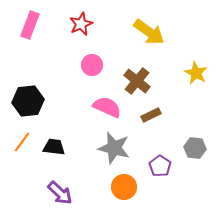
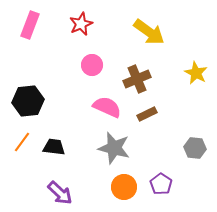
brown cross: moved 2 px up; rotated 28 degrees clockwise
brown rectangle: moved 4 px left, 1 px up
purple pentagon: moved 1 px right, 18 px down
